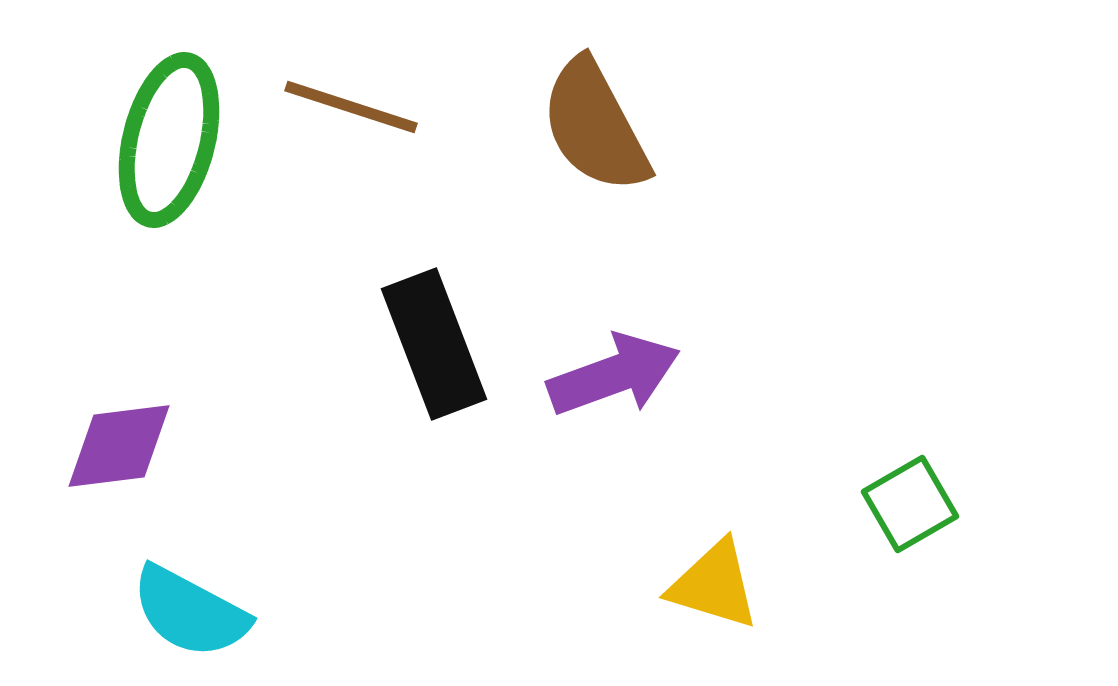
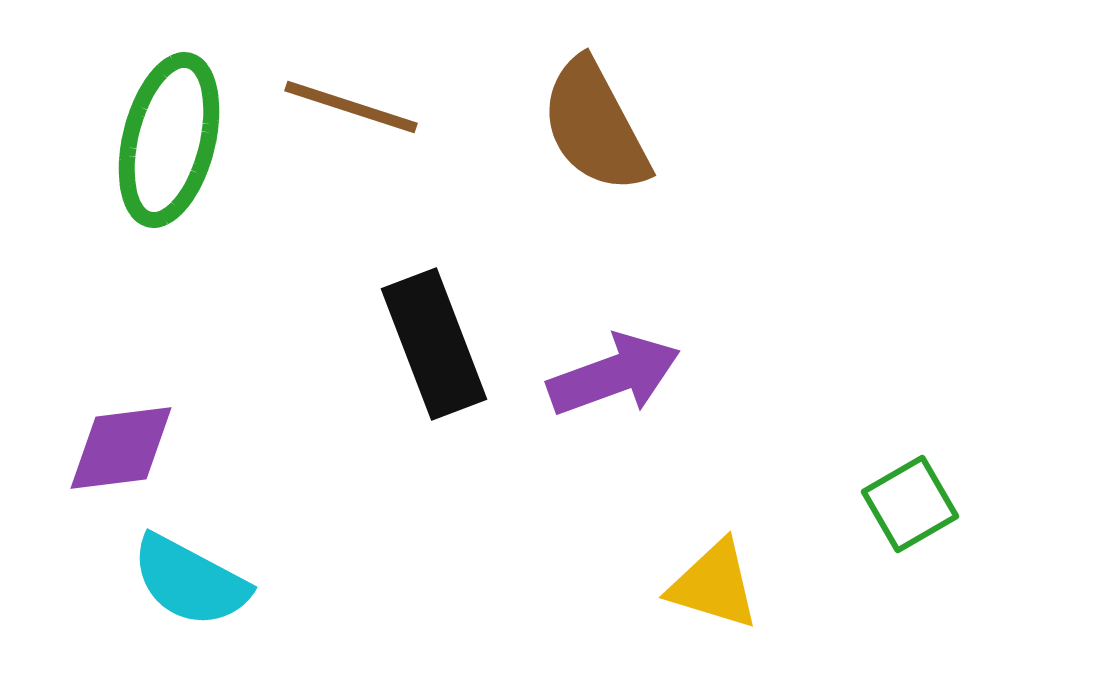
purple diamond: moved 2 px right, 2 px down
cyan semicircle: moved 31 px up
